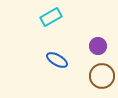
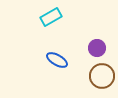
purple circle: moved 1 px left, 2 px down
